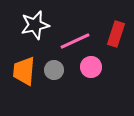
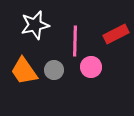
red rectangle: rotated 45 degrees clockwise
pink line: rotated 64 degrees counterclockwise
orange trapezoid: rotated 40 degrees counterclockwise
